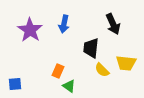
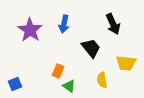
black trapezoid: rotated 135 degrees clockwise
yellow semicircle: moved 10 px down; rotated 35 degrees clockwise
blue square: rotated 16 degrees counterclockwise
